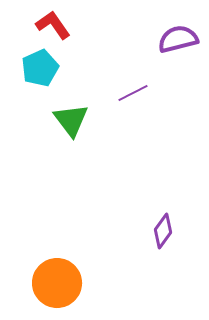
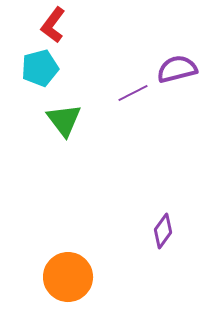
red L-shape: rotated 108 degrees counterclockwise
purple semicircle: moved 1 px left, 30 px down
cyan pentagon: rotated 9 degrees clockwise
green triangle: moved 7 px left
orange circle: moved 11 px right, 6 px up
